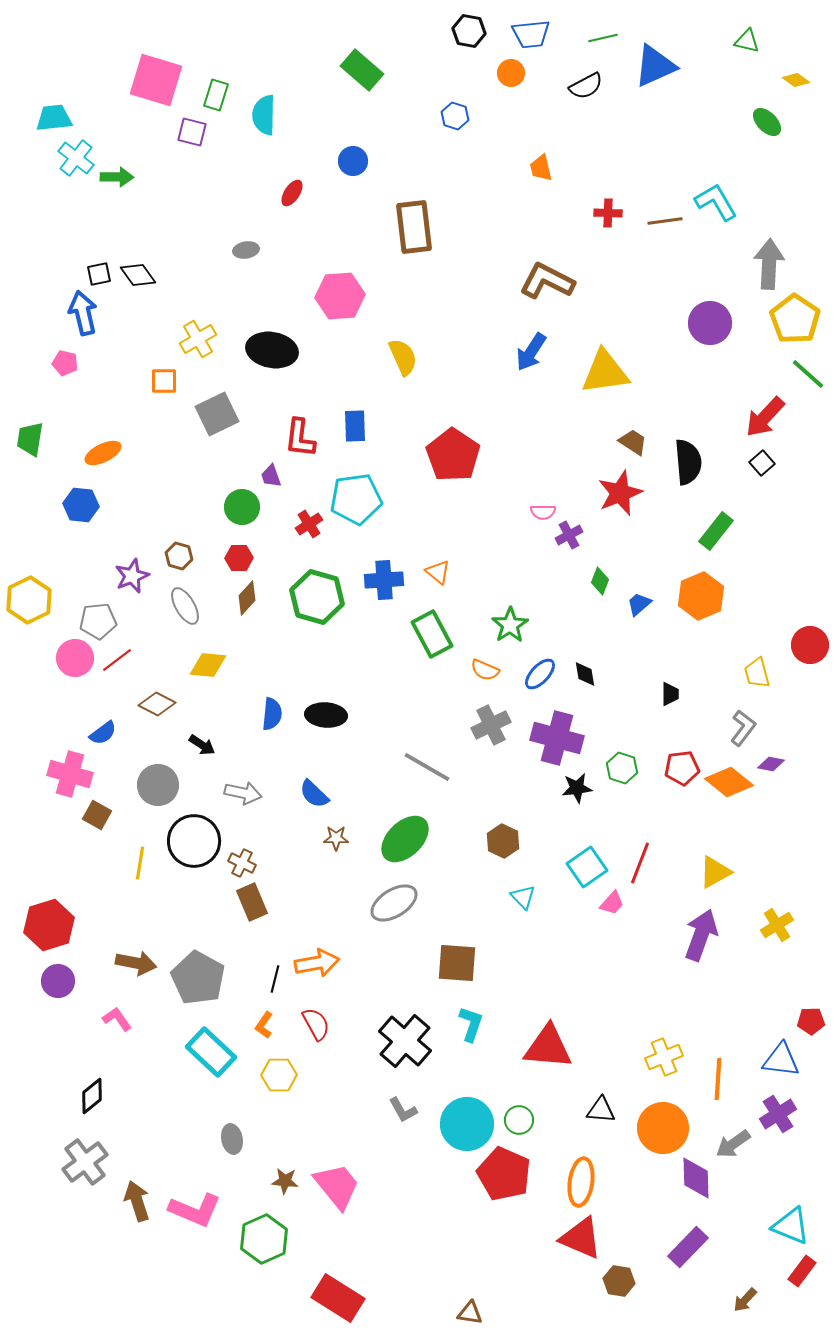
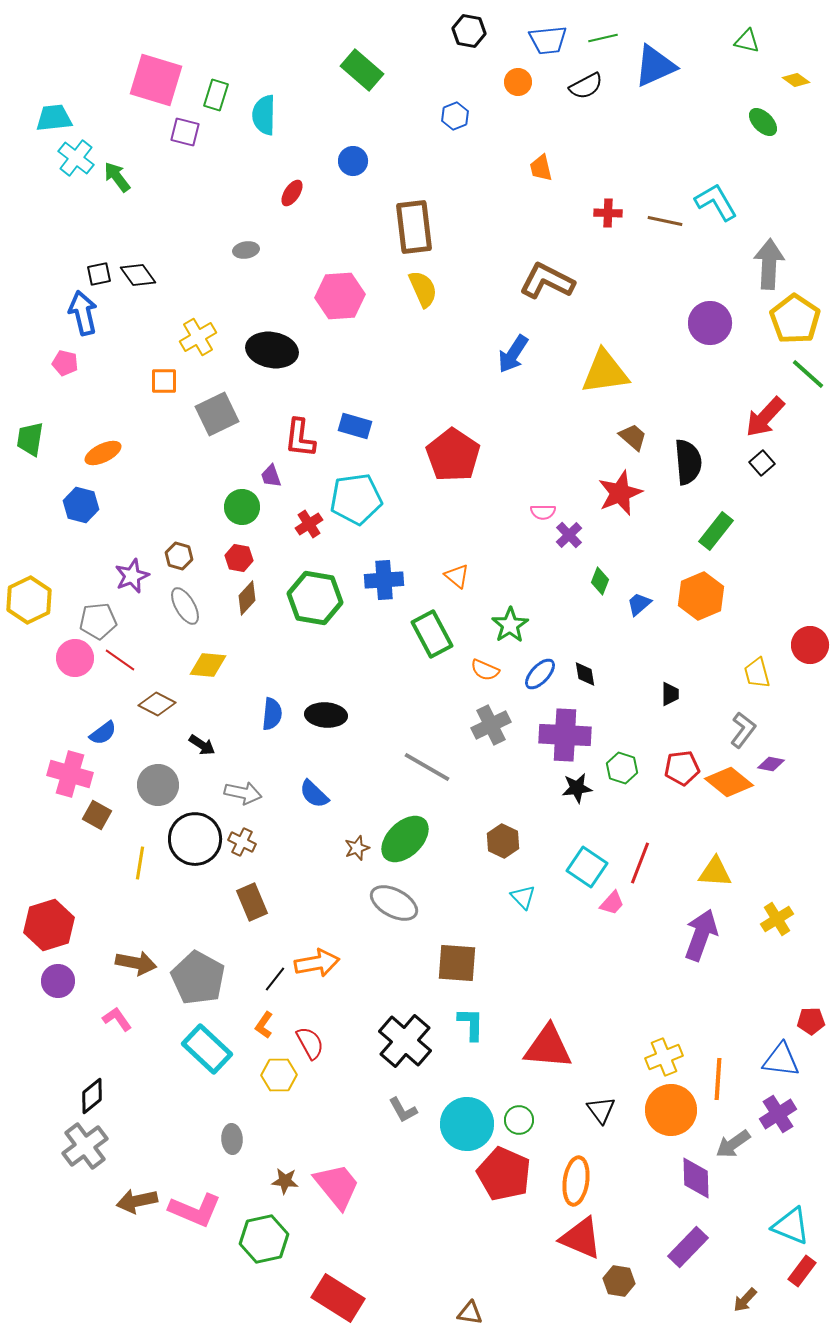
blue trapezoid at (531, 34): moved 17 px right, 6 px down
orange circle at (511, 73): moved 7 px right, 9 px down
blue hexagon at (455, 116): rotated 20 degrees clockwise
green ellipse at (767, 122): moved 4 px left
purple square at (192, 132): moved 7 px left
green arrow at (117, 177): rotated 128 degrees counterclockwise
brown line at (665, 221): rotated 20 degrees clockwise
yellow cross at (198, 339): moved 2 px up
blue arrow at (531, 352): moved 18 px left, 2 px down
yellow semicircle at (403, 357): moved 20 px right, 68 px up
blue rectangle at (355, 426): rotated 72 degrees counterclockwise
brown trapezoid at (633, 442): moved 5 px up; rotated 8 degrees clockwise
blue hexagon at (81, 505): rotated 8 degrees clockwise
purple cross at (569, 535): rotated 16 degrees counterclockwise
red hexagon at (239, 558): rotated 12 degrees clockwise
orange triangle at (438, 572): moved 19 px right, 4 px down
green hexagon at (317, 597): moved 2 px left, 1 px down; rotated 6 degrees counterclockwise
red line at (117, 660): moved 3 px right; rotated 72 degrees clockwise
gray L-shape at (743, 728): moved 2 px down
purple cross at (557, 738): moved 8 px right, 3 px up; rotated 12 degrees counterclockwise
brown star at (336, 838): moved 21 px right, 10 px down; rotated 20 degrees counterclockwise
black circle at (194, 841): moved 1 px right, 2 px up
brown cross at (242, 863): moved 21 px up
cyan square at (587, 867): rotated 21 degrees counterclockwise
yellow triangle at (715, 872): rotated 33 degrees clockwise
gray ellipse at (394, 903): rotated 60 degrees clockwise
yellow cross at (777, 925): moved 6 px up
black line at (275, 979): rotated 24 degrees clockwise
red semicircle at (316, 1024): moved 6 px left, 19 px down
cyan L-shape at (471, 1024): rotated 18 degrees counterclockwise
cyan rectangle at (211, 1052): moved 4 px left, 3 px up
black triangle at (601, 1110): rotated 48 degrees clockwise
orange circle at (663, 1128): moved 8 px right, 18 px up
gray ellipse at (232, 1139): rotated 8 degrees clockwise
gray cross at (85, 1162): moved 16 px up
orange ellipse at (581, 1182): moved 5 px left, 1 px up
brown arrow at (137, 1201): rotated 84 degrees counterclockwise
green hexagon at (264, 1239): rotated 12 degrees clockwise
